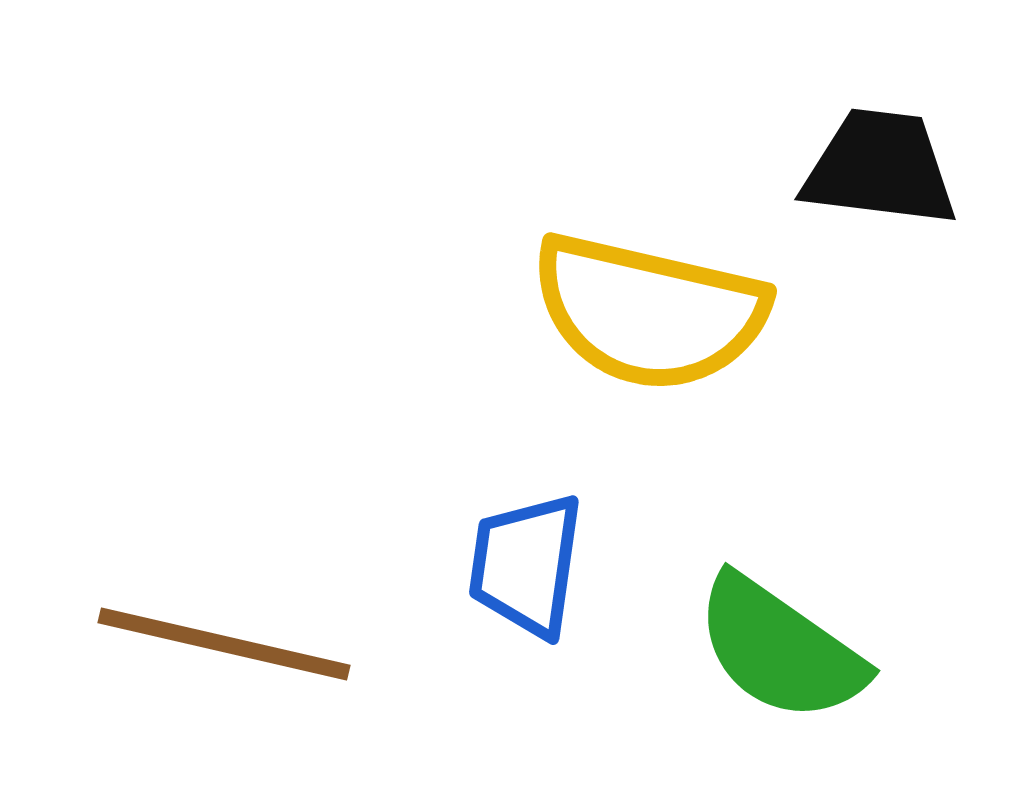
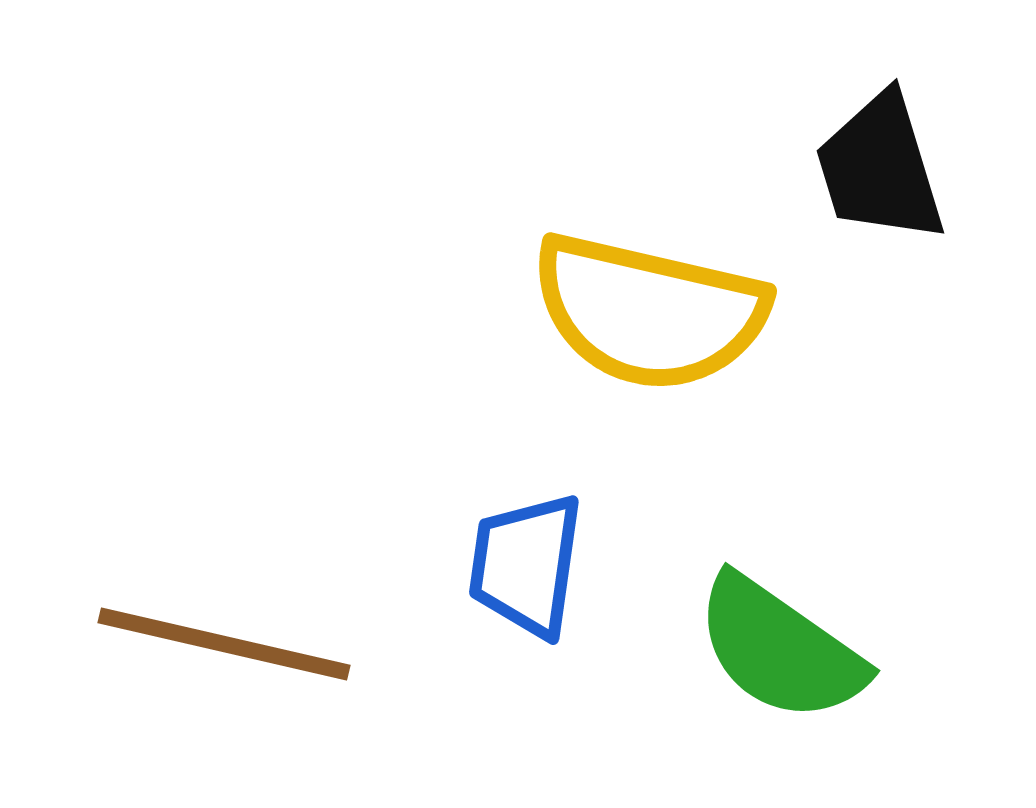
black trapezoid: rotated 114 degrees counterclockwise
